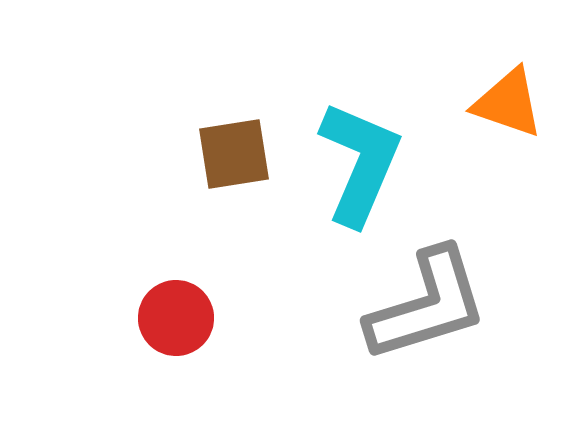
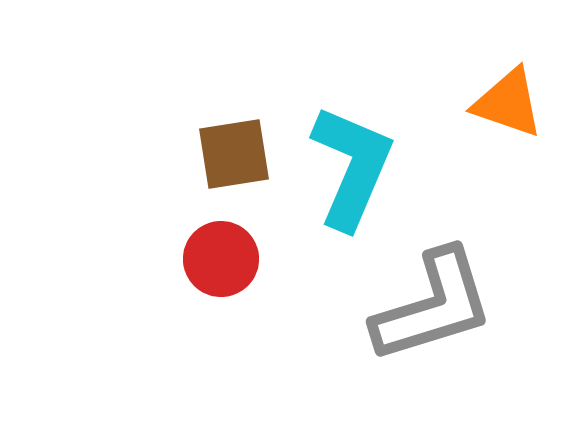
cyan L-shape: moved 8 px left, 4 px down
gray L-shape: moved 6 px right, 1 px down
red circle: moved 45 px right, 59 px up
